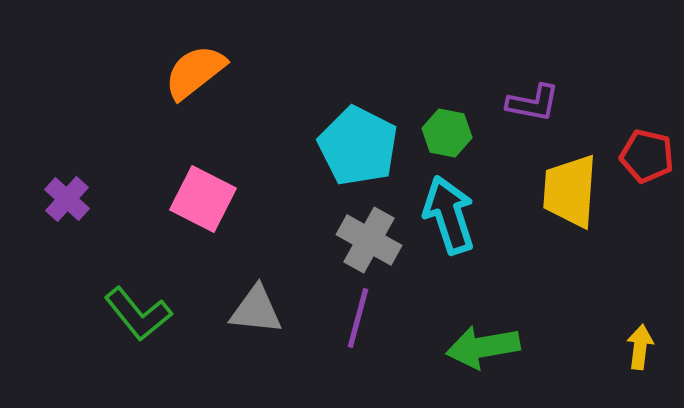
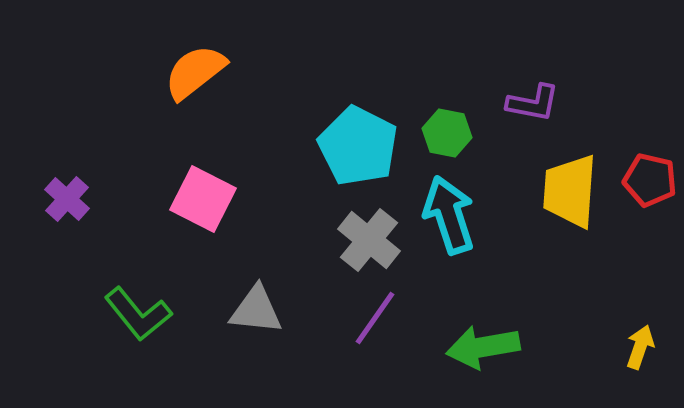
red pentagon: moved 3 px right, 24 px down
gray cross: rotated 10 degrees clockwise
purple line: moved 17 px right; rotated 20 degrees clockwise
yellow arrow: rotated 12 degrees clockwise
